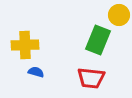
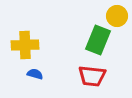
yellow circle: moved 2 px left, 1 px down
blue semicircle: moved 1 px left, 2 px down
red trapezoid: moved 1 px right, 2 px up
